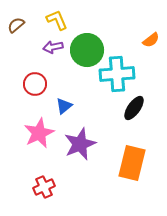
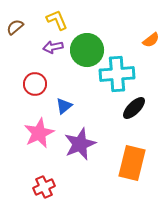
brown semicircle: moved 1 px left, 2 px down
black ellipse: rotated 10 degrees clockwise
